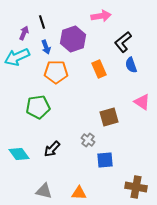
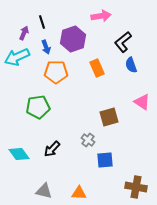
orange rectangle: moved 2 px left, 1 px up
